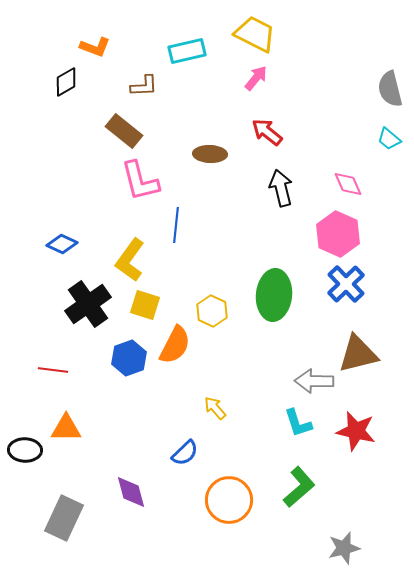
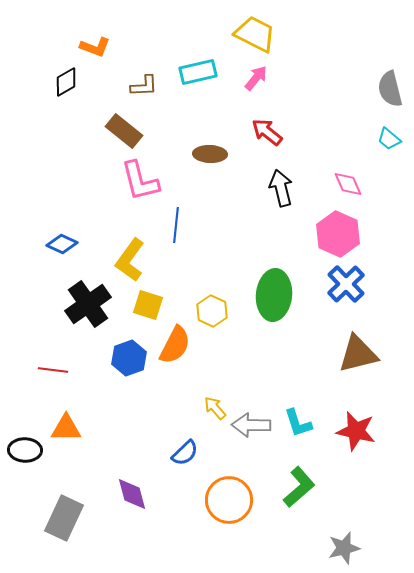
cyan rectangle: moved 11 px right, 21 px down
yellow square: moved 3 px right
gray arrow: moved 63 px left, 44 px down
purple diamond: moved 1 px right, 2 px down
